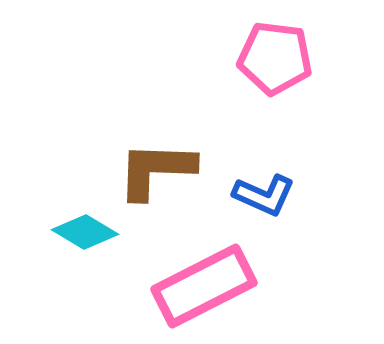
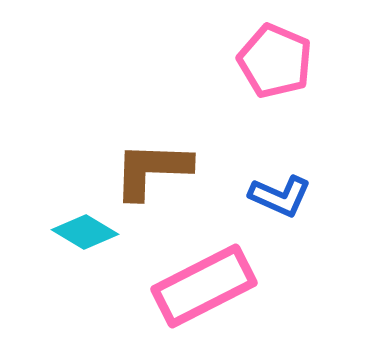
pink pentagon: moved 3 px down; rotated 16 degrees clockwise
brown L-shape: moved 4 px left
blue L-shape: moved 16 px right, 1 px down
